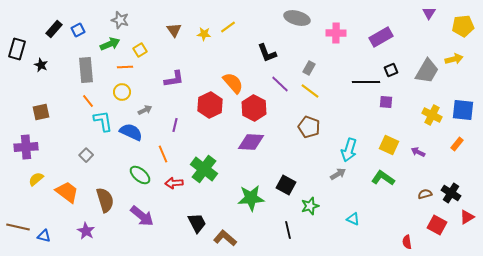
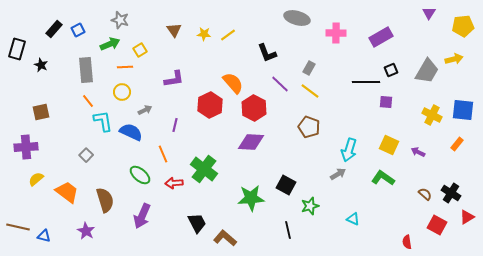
yellow line at (228, 27): moved 8 px down
brown semicircle at (425, 194): rotated 56 degrees clockwise
purple arrow at (142, 216): rotated 75 degrees clockwise
